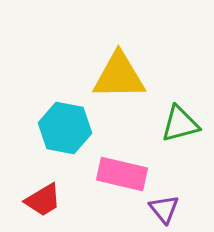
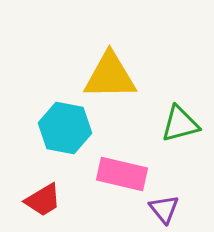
yellow triangle: moved 9 px left
